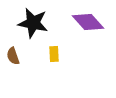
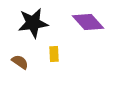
black star: rotated 20 degrees counterclockwise
brown semicircle: moved 7 px right, 6 px down; rotated 144 degrees clockwise
